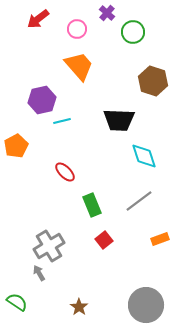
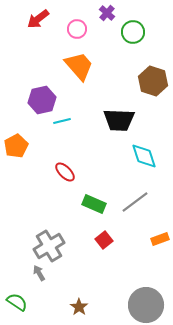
gray line: moved 4 px left, 1 px down
green rectangle: moved 2 px right, 1 px up; rotated 45 degrees counterclockwise
